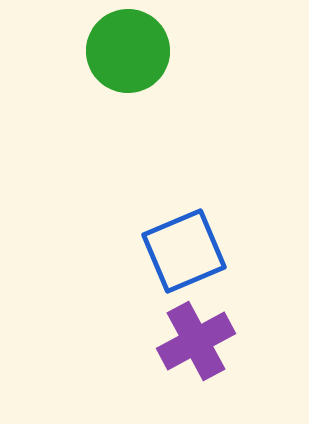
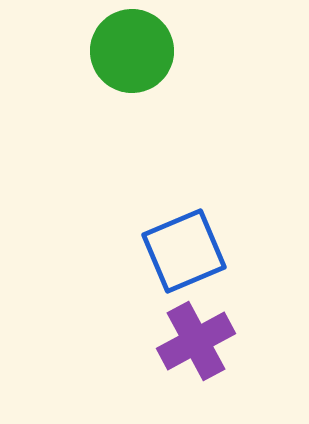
green circle: moved 4 px right
